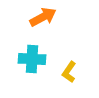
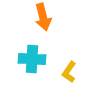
orange arrow: rotated 104 degrees clockwise
